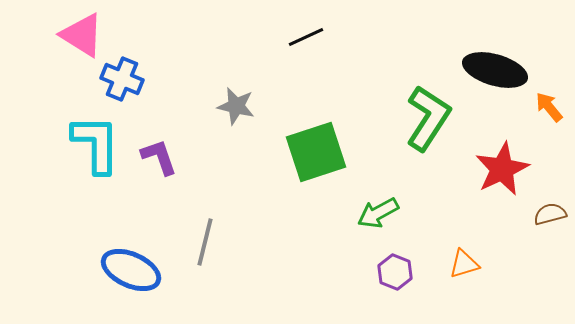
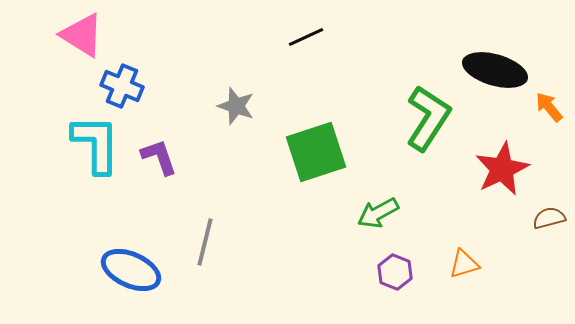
blue cross: moved 7 px down
gray star: rotated 6 degrees clockwise
brown semicircle: moved 1 px left, 4 px down
